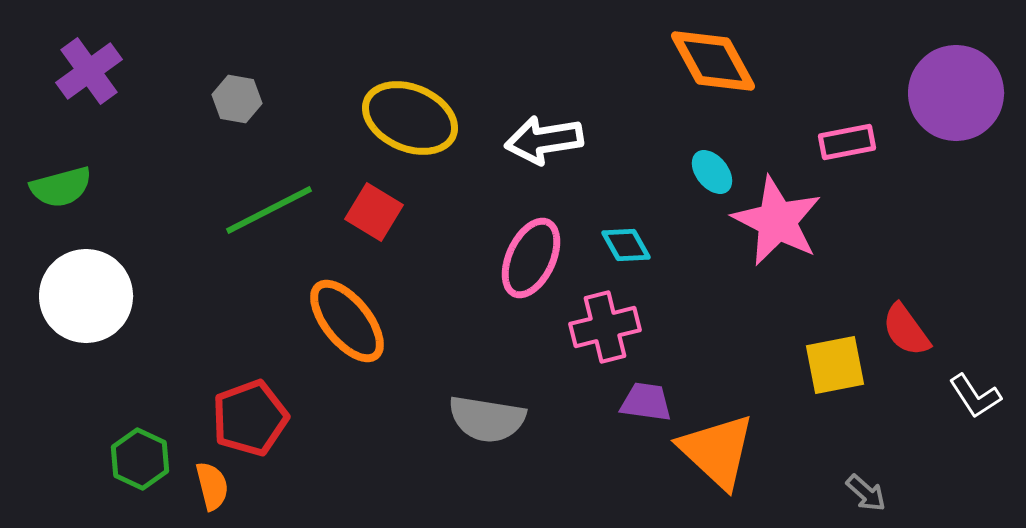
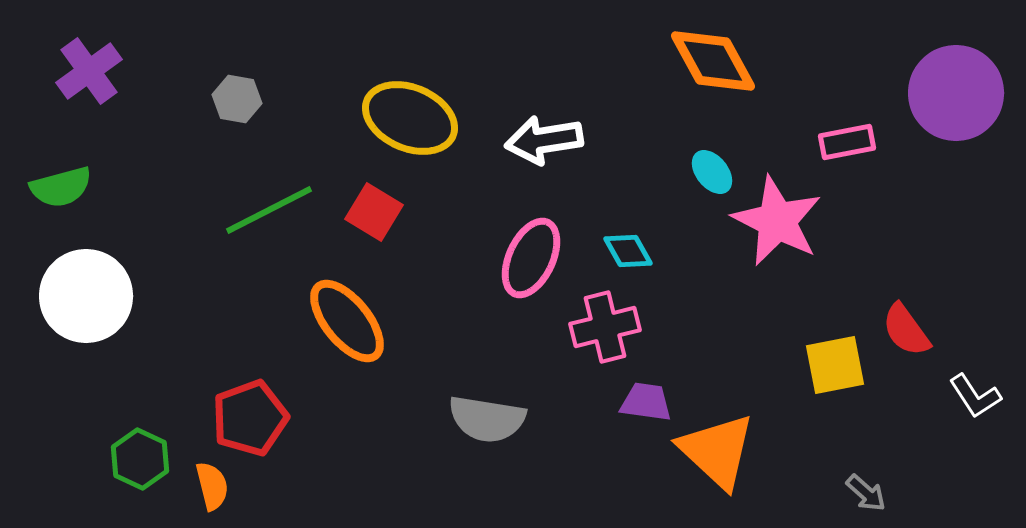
cyan diamond: moved 2 px right, 6 px down
